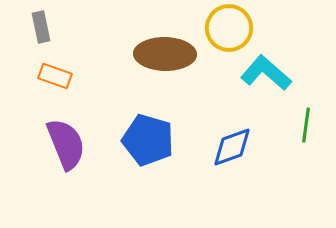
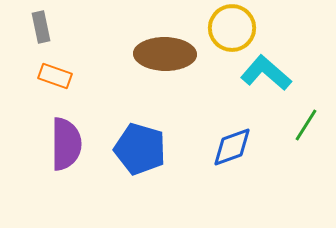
yellow circle: moved 3 px right
green line: rotated 24 degrees clockwise
blue pentagon: moved 8 px left, 9 px down
purple semicircle: rotated 22 degrees clockwise
